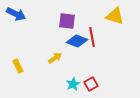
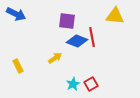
yellow triangle: rotated 12 degrees counterclockwise
